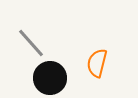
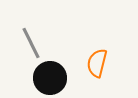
gray line: rotated 16 degrees clockwise
